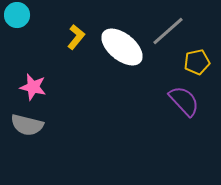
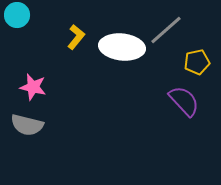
gray line: moved 2 px left, 1 px up
white ellipse: rotated 33 degrees counterclockwise
